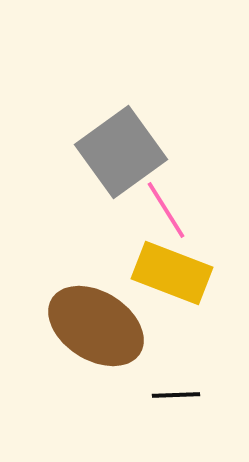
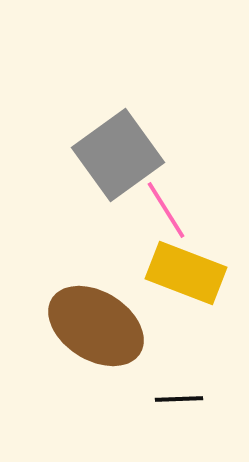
gray square: moved 3 px left, 3 px down
yellow rectangle: moved 14 px right
black line: moved 3 px right, 4 px down
